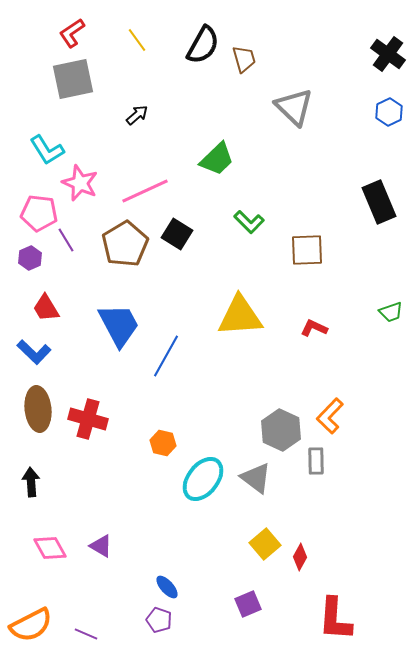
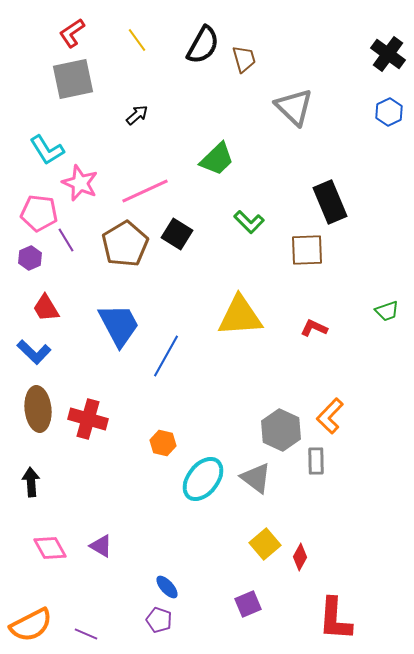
black rectangle at (379, 202): moved 49 px left
green trapezoid at (391, 312): moved 4 px left, 1 px up
